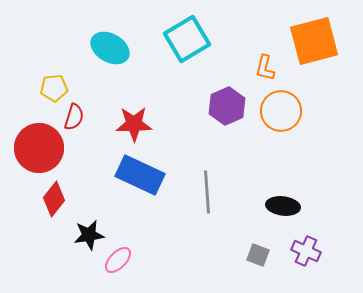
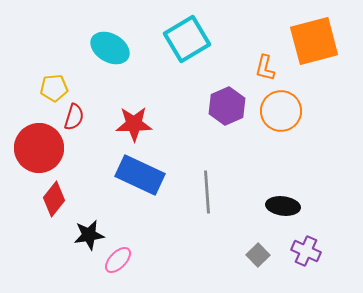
gray square: rotated 25 degrees clockwise
